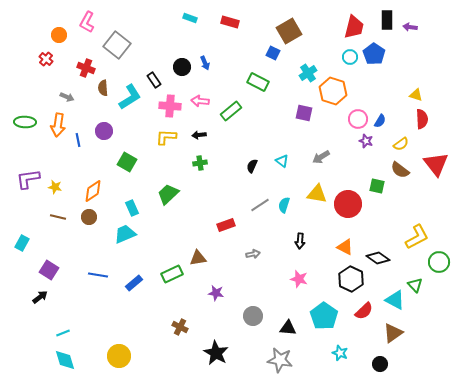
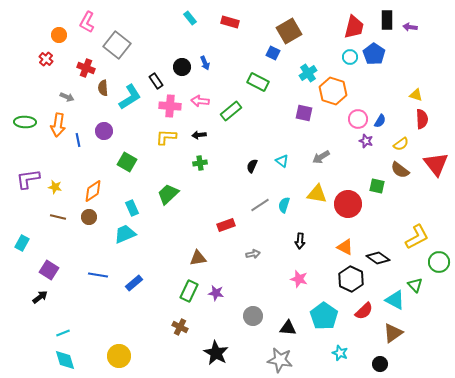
cyan rectangle at (190, 18): rotated 32 degrees clockwise
black rectangle at (154, 80): moved 2 px right, 1 px down
green rectangle at (172, 274): moved 17 px right, 17 px down; rotated 40 degrees counterclockwise
